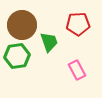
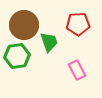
brown circle: moved 2 px right
